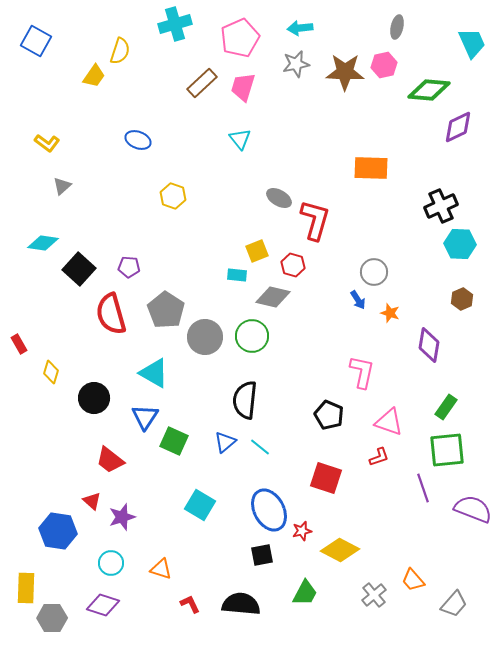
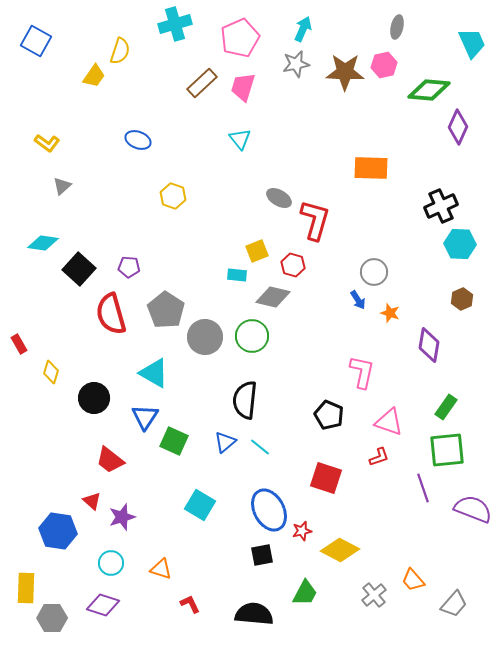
cyan arrow at (300, 28): moved 3 px right, 1 px down; rotated 120 degrees clockwise
purple diamond at (458, 127): rotated 40 degrees counterclockwise
black semicircle at (241, 604): moved 13 px right, 10 px down
